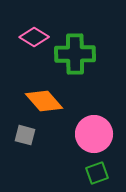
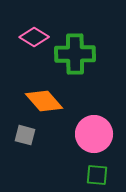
green square: moved 2 px down; rotated 25 degrees clockwise
